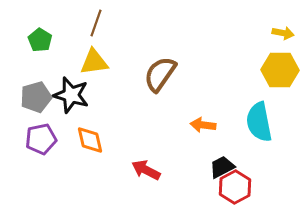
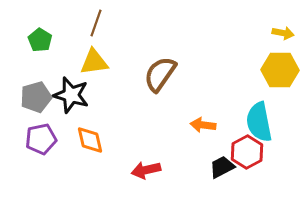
red arrow: rotated 40 degrees counterclockwise
red hexagon: moved 12 px right, 35 px up
